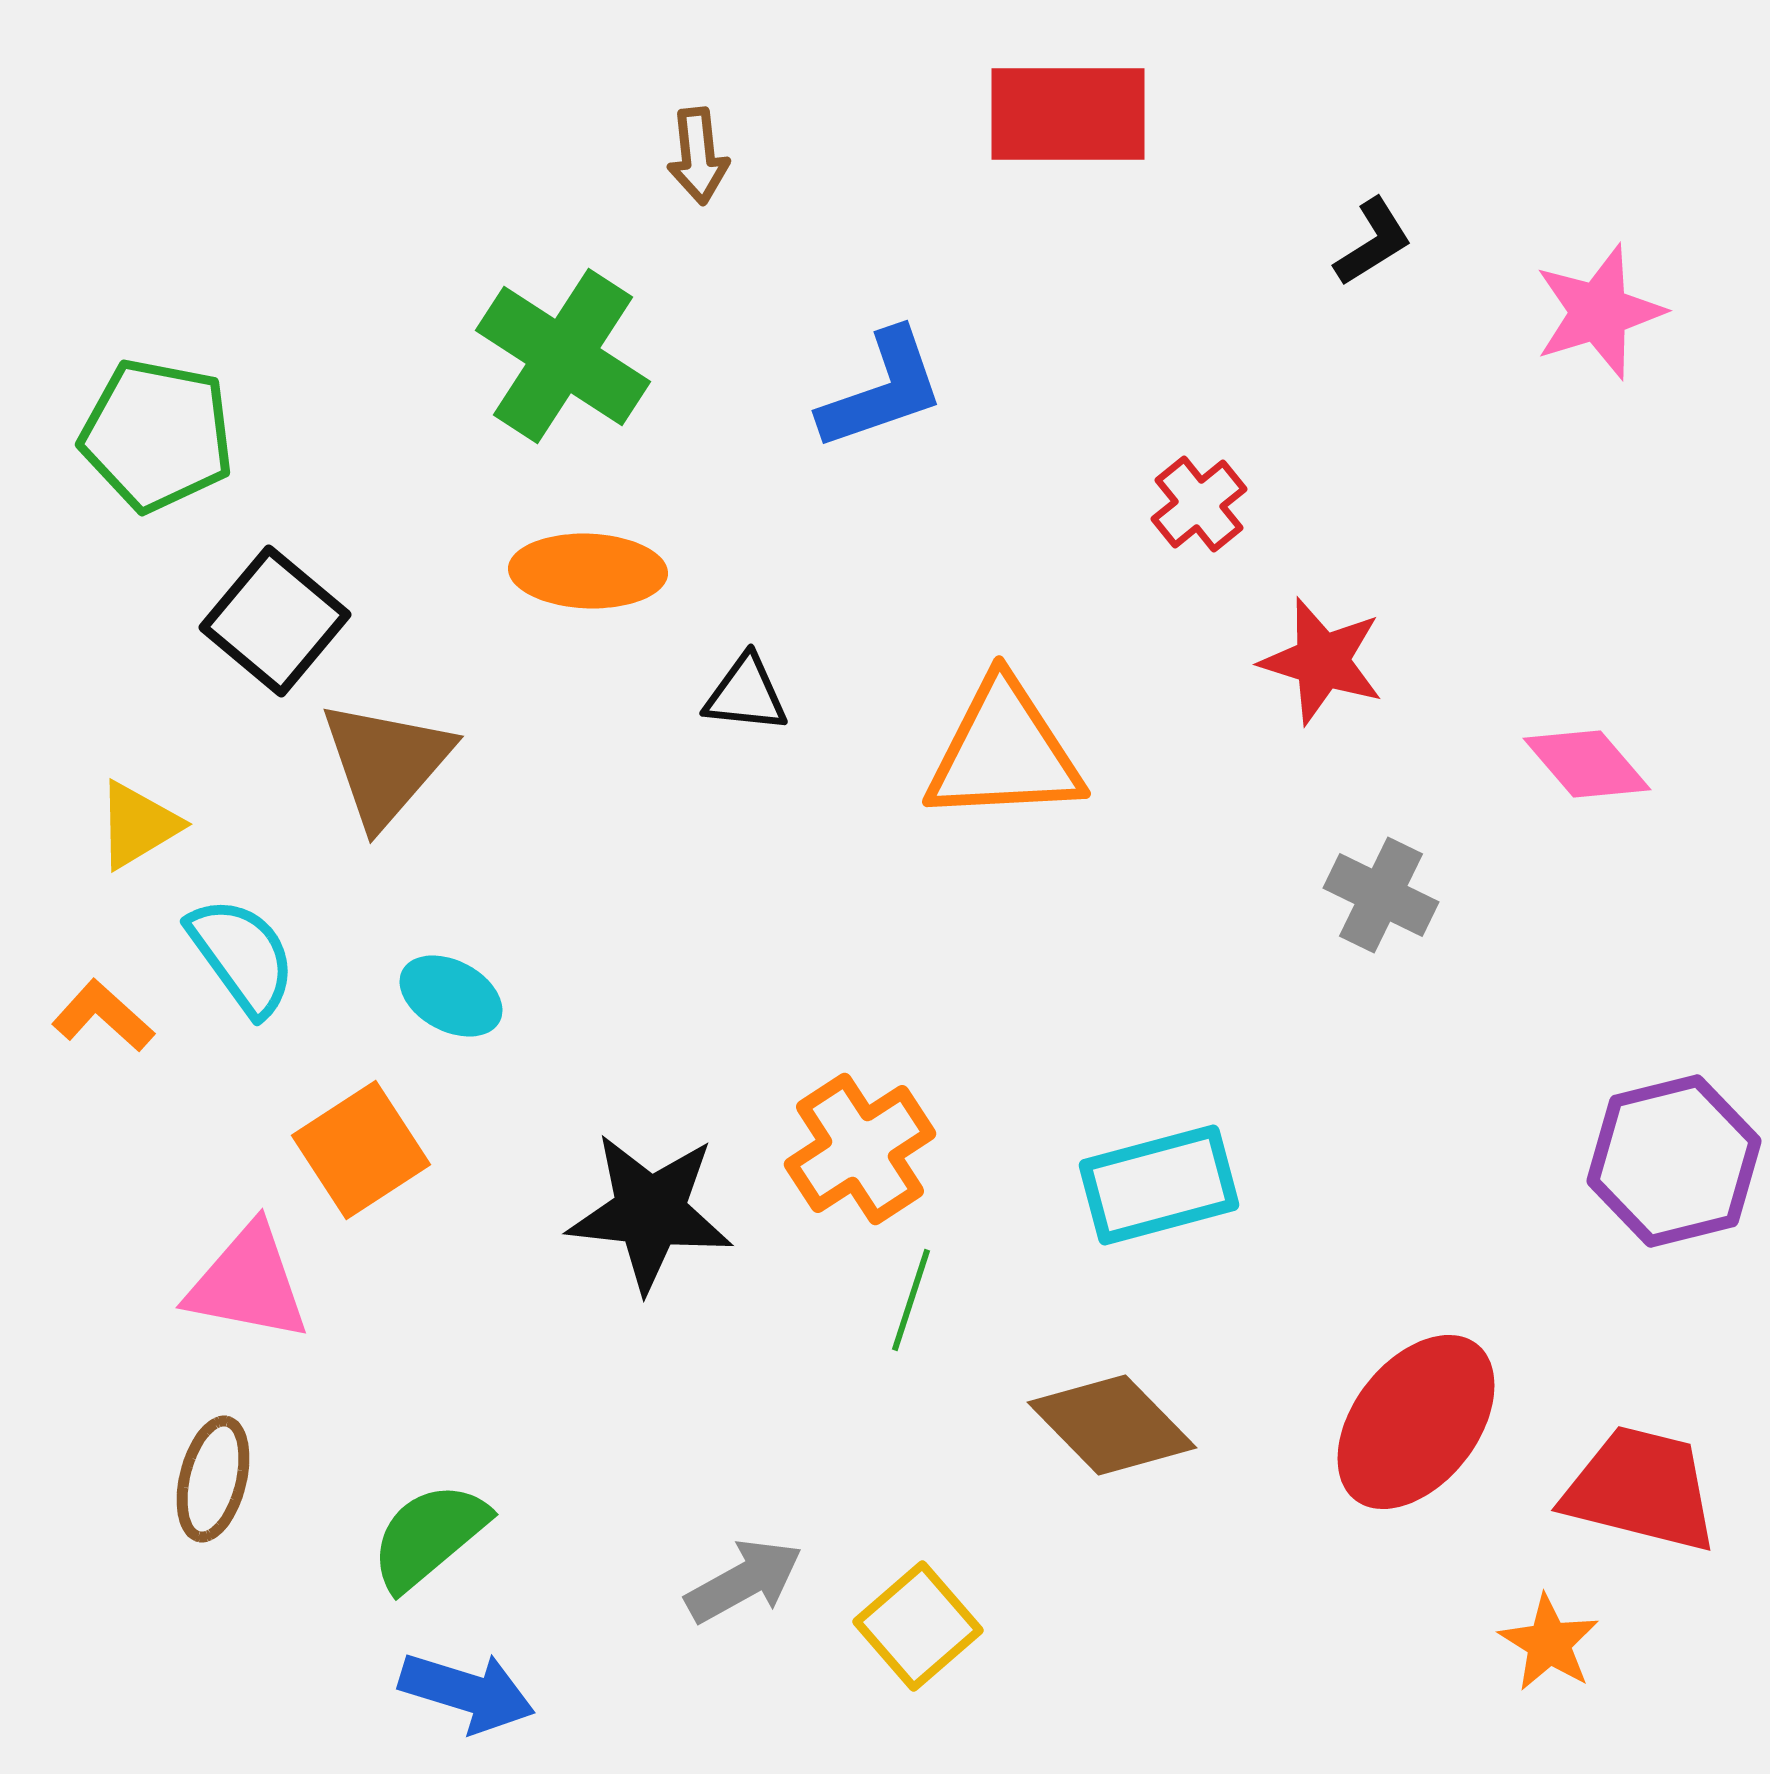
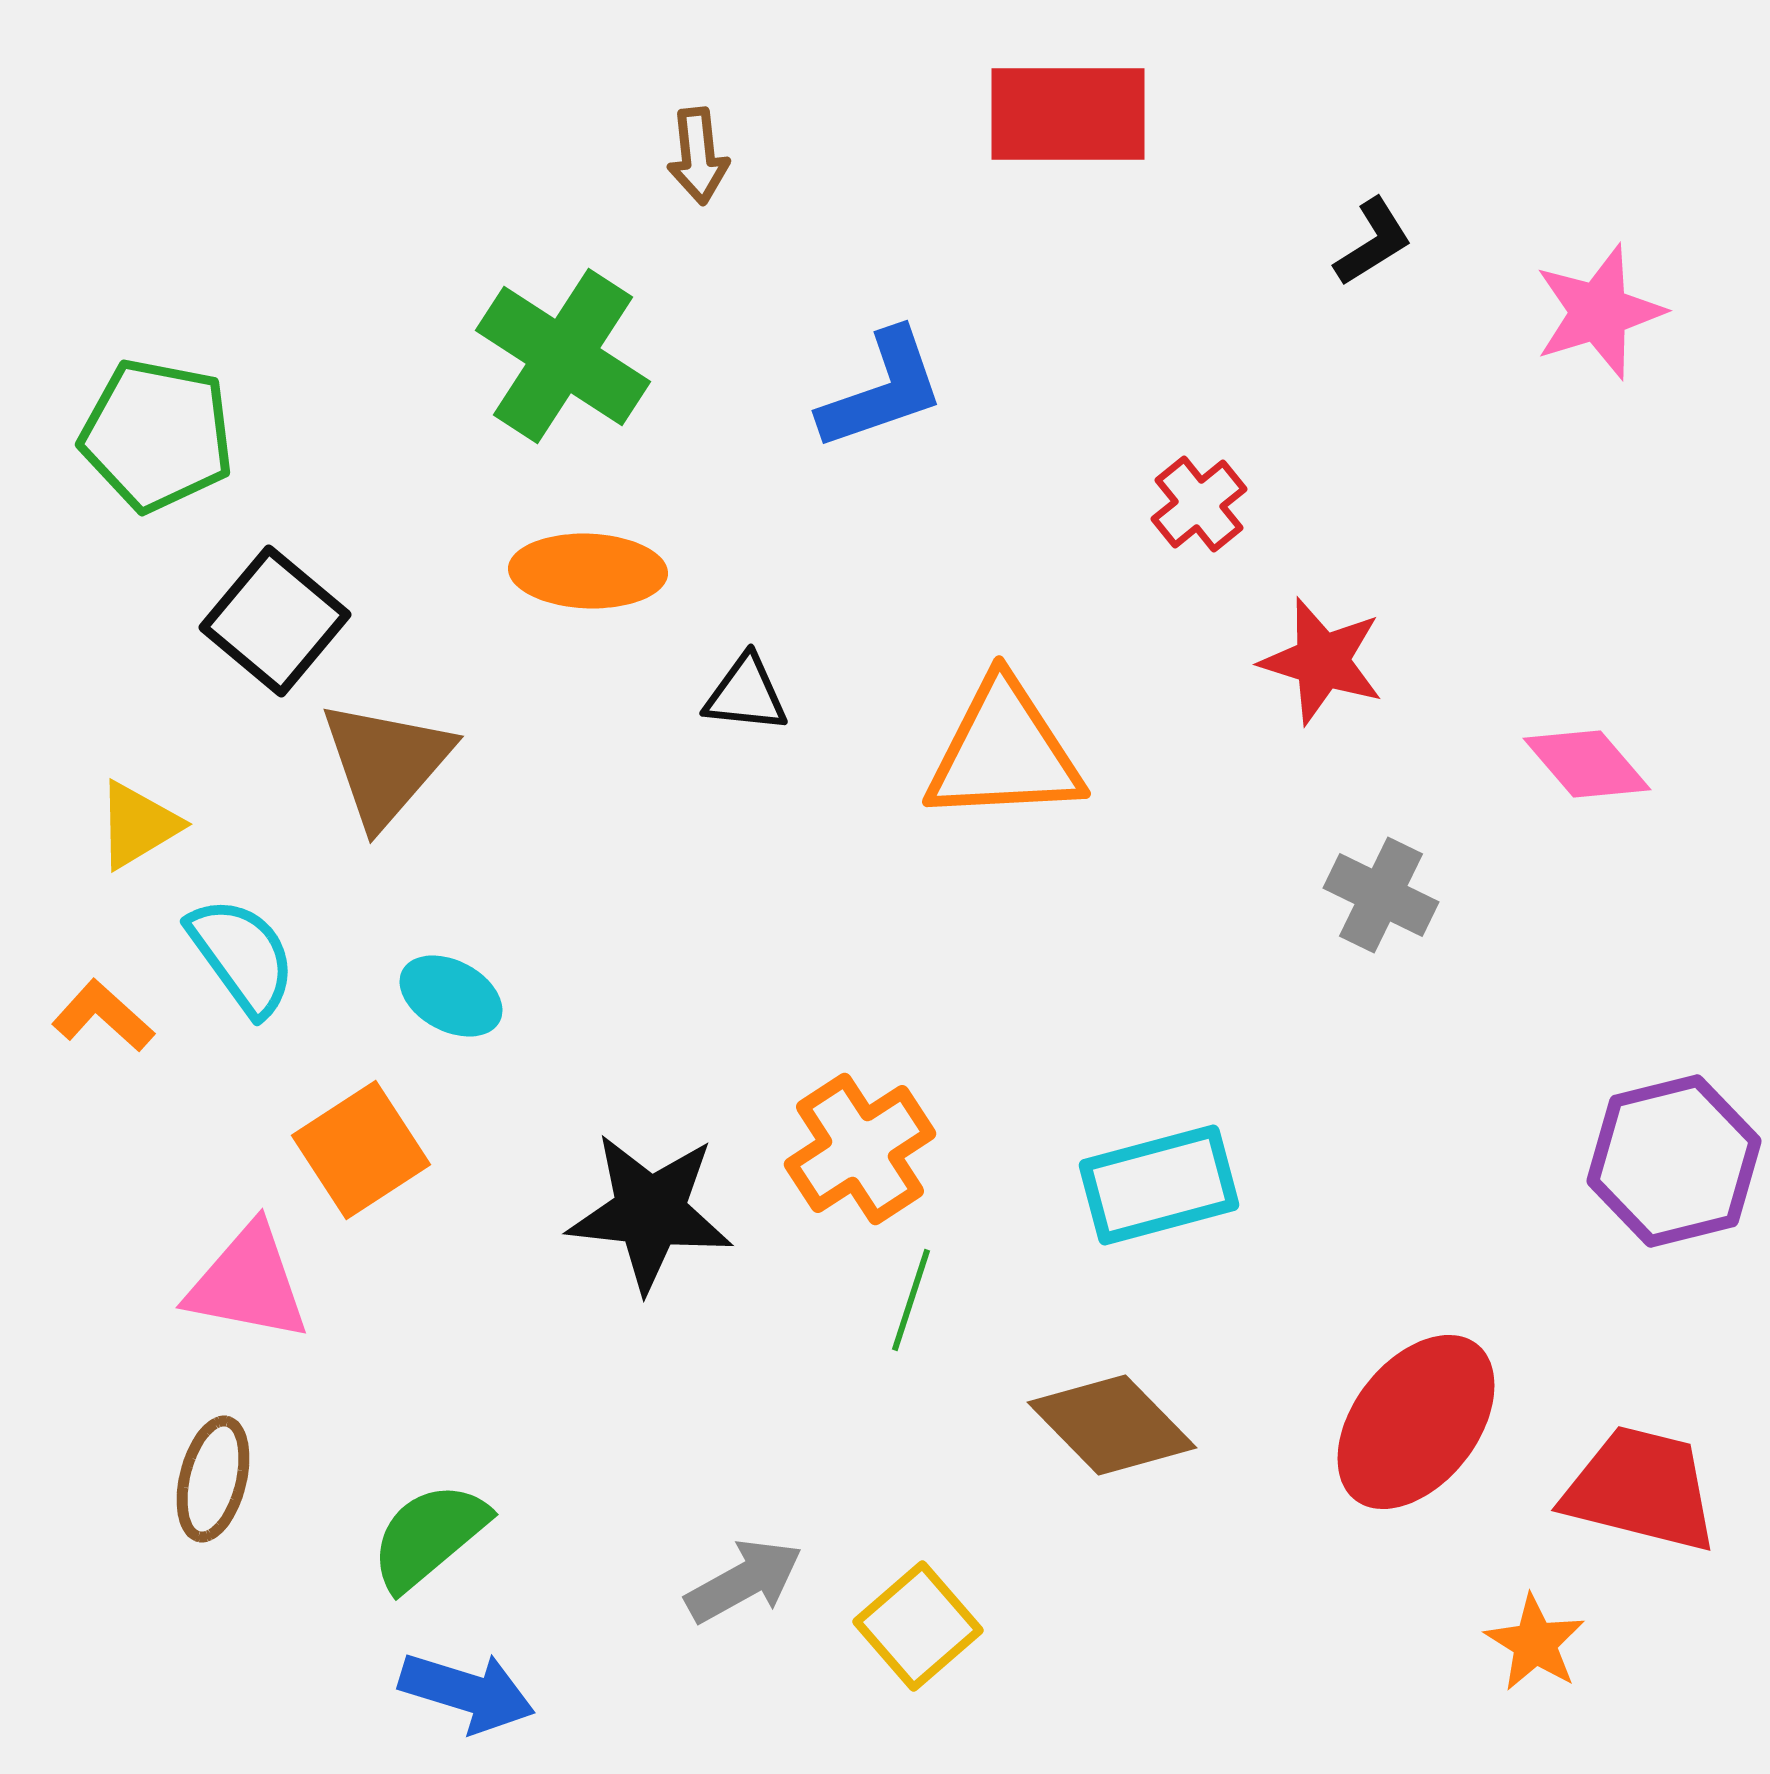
orange star: moved 14 px left
